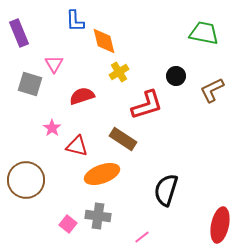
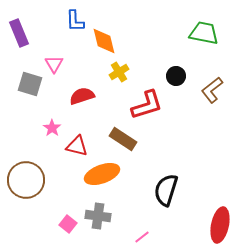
brown L-shape: rotated 12 degrees counterclockwise
